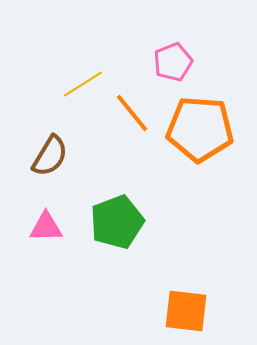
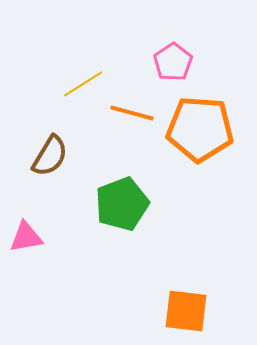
pink pentagon: rotated 12 degrees counterclockwise
orange line: rotated 36 degrees counterclockwise
green pentagon: moved 5 px right, 18 px up
pink triangle: moved 20 px left, 10 px down; rotated 9 degrees counterclockwise
